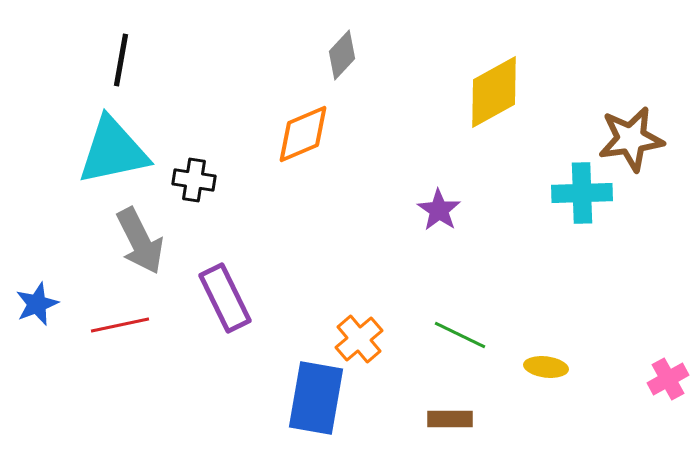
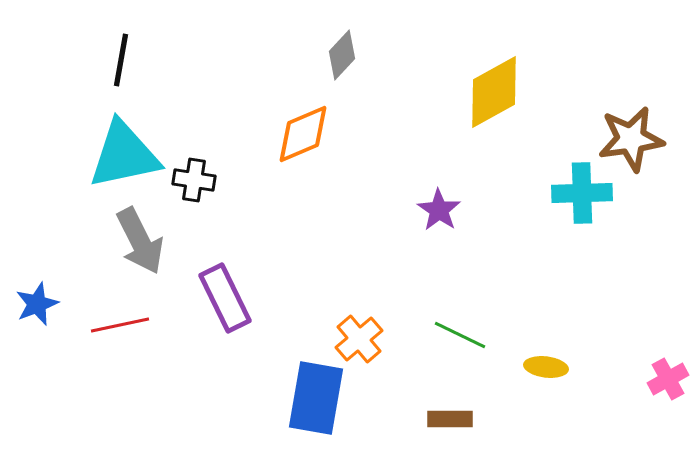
cyan triangle: moved 11 px right, 4 px down
